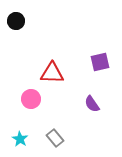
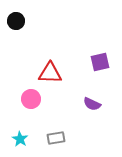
red triangle: moved 2 px left
purple semicircle: rotated 30 degrees counterclockwise
gray rectangle: moved 1 px right; rotated 60 degrees counterclockwise
